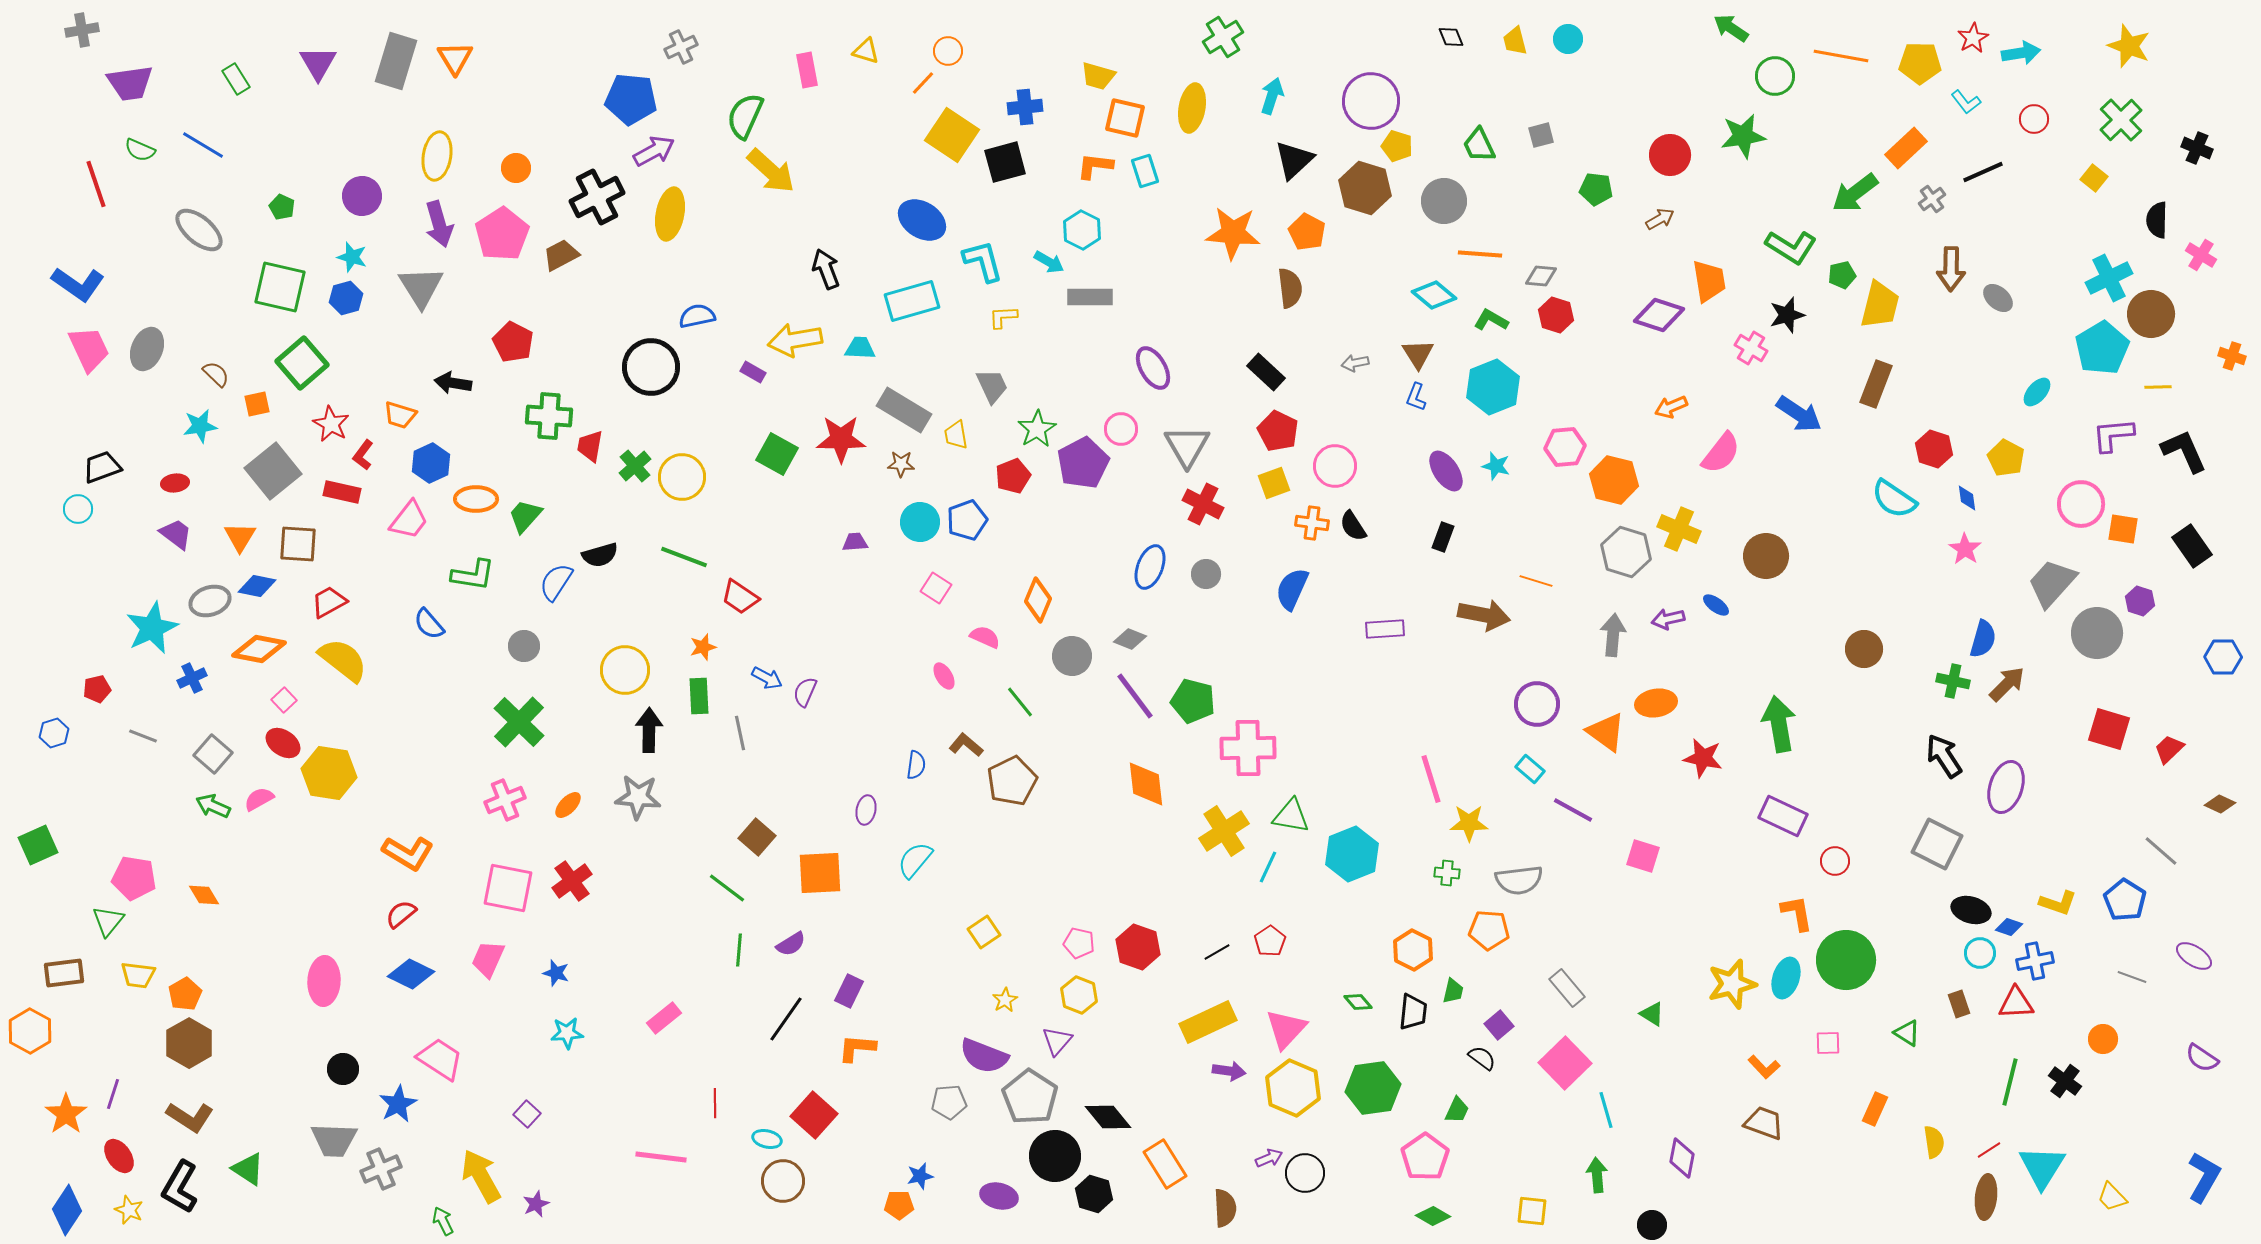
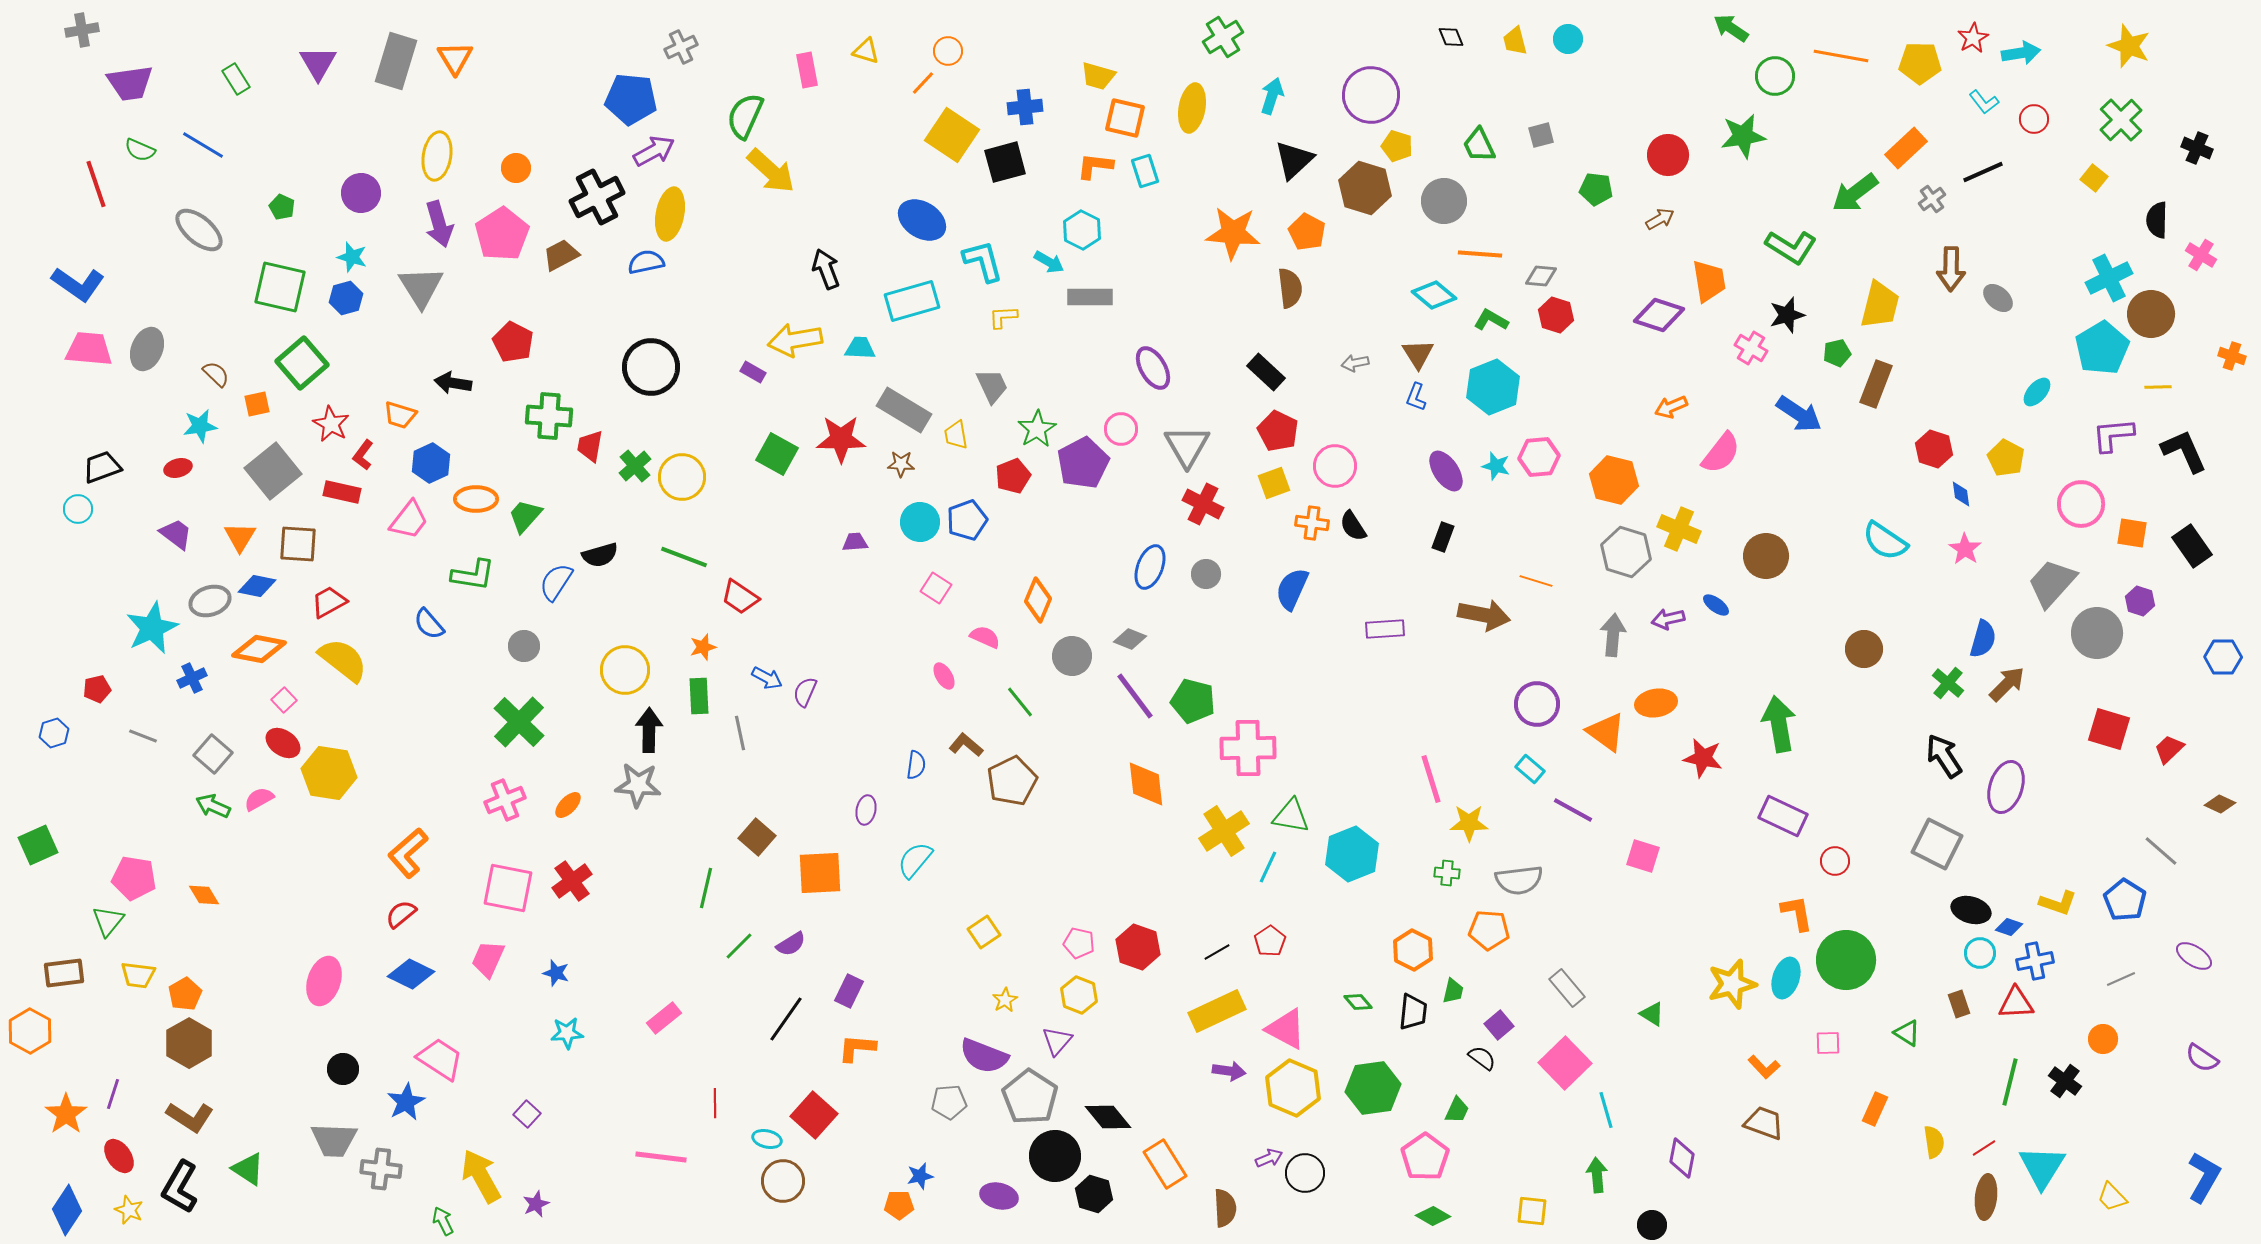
purple circle at (1371, 101): moved 6 px up
cyan L-shape at (1966, 102): moved 18 px right
red circle at (1670, 155): moved 2 px left
purple circle at (362, 196): moved 1 px left, 3 px up
green pentagon at (1842, 275): moved 5 px left, 78 px down
blue semicircle at (697, 316): moved 51 px left, 54 px up
pink trapezoid at (89, 349): rotated 60 degrees counterclockwise
pink hexagon at (1565, 447): moved 26 px left, 10 px down
red ellipse at (175, 483): moved 3 px right, 15 px up; rotated 8 degrees counterclockwise
blue diamond at (1967, 498): moved 6 px left, 4 px up
cyan semicircle at (1894, 499): moved 9 px left, 42 px down
orange square at (2123, 529): moved 9 px right, 4 px down
green cross at (1953, 681): moved 5 px left, 2 px down; rotated 28 degrees clockwise
gray star at (638, 797): moved 12 px up
orange L-shape at (408, 853): rotated 108 degrees clockwise
green line at (727, 888): moved 21 px left; rotated 66 degrees clockwise
green line at (739, 950): moved 4 px up; rotated 40 degrees clockwise
gray line at (2132, 977): moved 11 px left, 2 px down; rotated 44 degrees counterclockwise
pink ellipse at (324, 981): rotated 15 degrees clockwise
yellow rectangle at (1208, 1022): moved 9 px right, 11 px up
pink triangle at (1286, 1029): rotated 45 degrees counterclockwise
blue star at (398, 1104): moved 8 px right, 2 px up
red line at (1989, 1150): moved 5 px left, 2 px up
gray cross at (381, 1169): rotated 30 degrees clockwise
